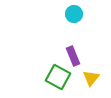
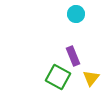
cyan circle: moved 2 px right
